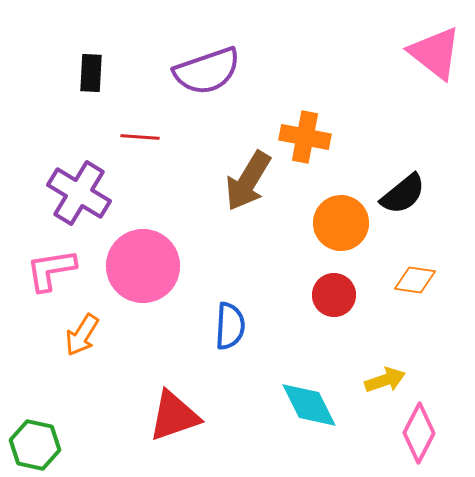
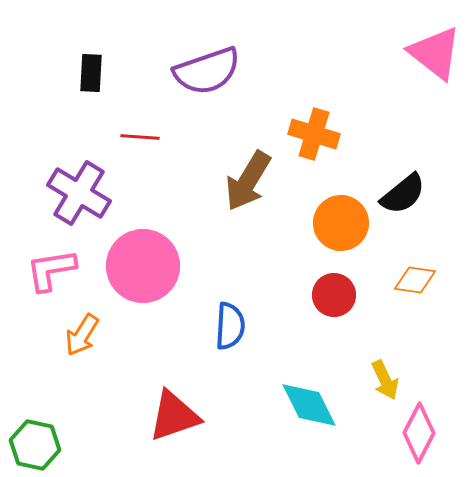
orange cross: moved 9 px right, 3 px up; rotated 6 degrees clockwise
yellow arrow: rotated 84 degrees clockwise
